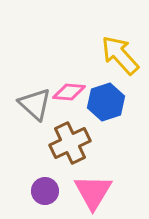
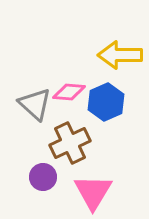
yellow arrow: rotated 48 degrees counterclockwise
blue hexagon: rotated 6 degrees counterclockwise
purple circle: moved 2 px left, 14 px up
